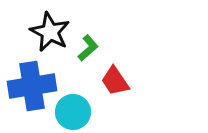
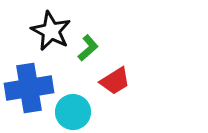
black star: moved 1 px right, 1 px up
red trapezoid: rotated 88 degrees counterclockwise
blue cross: moved 3 px left, 2 px down
